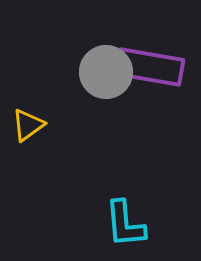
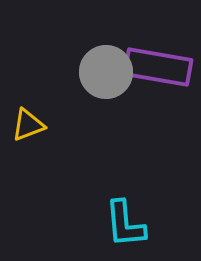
purple rectangle: moved 8 px right
yellow triangle: rotated 15 degrees clockwise
